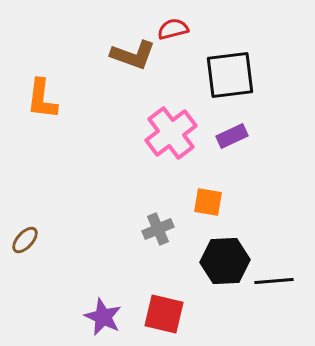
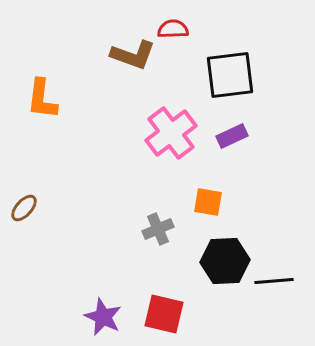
red semicircle: rotated 12 degrees clockwise
brown ellipse: moved 1 px left, 32 px up
